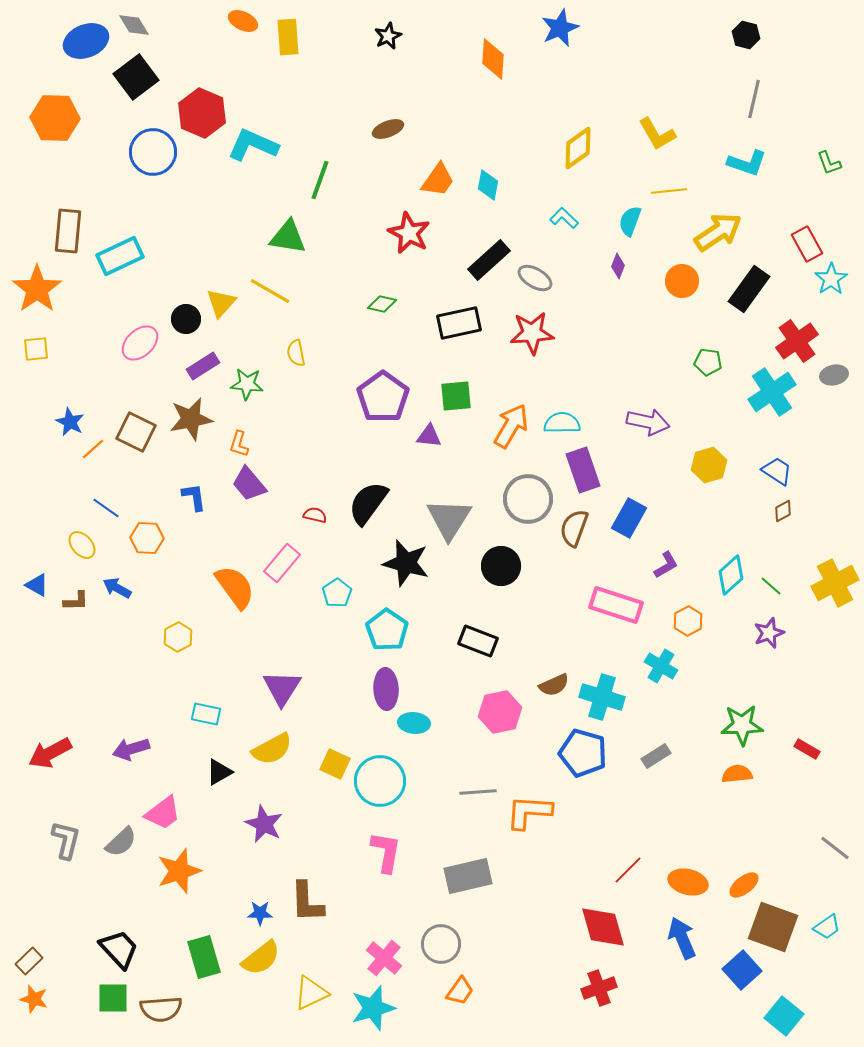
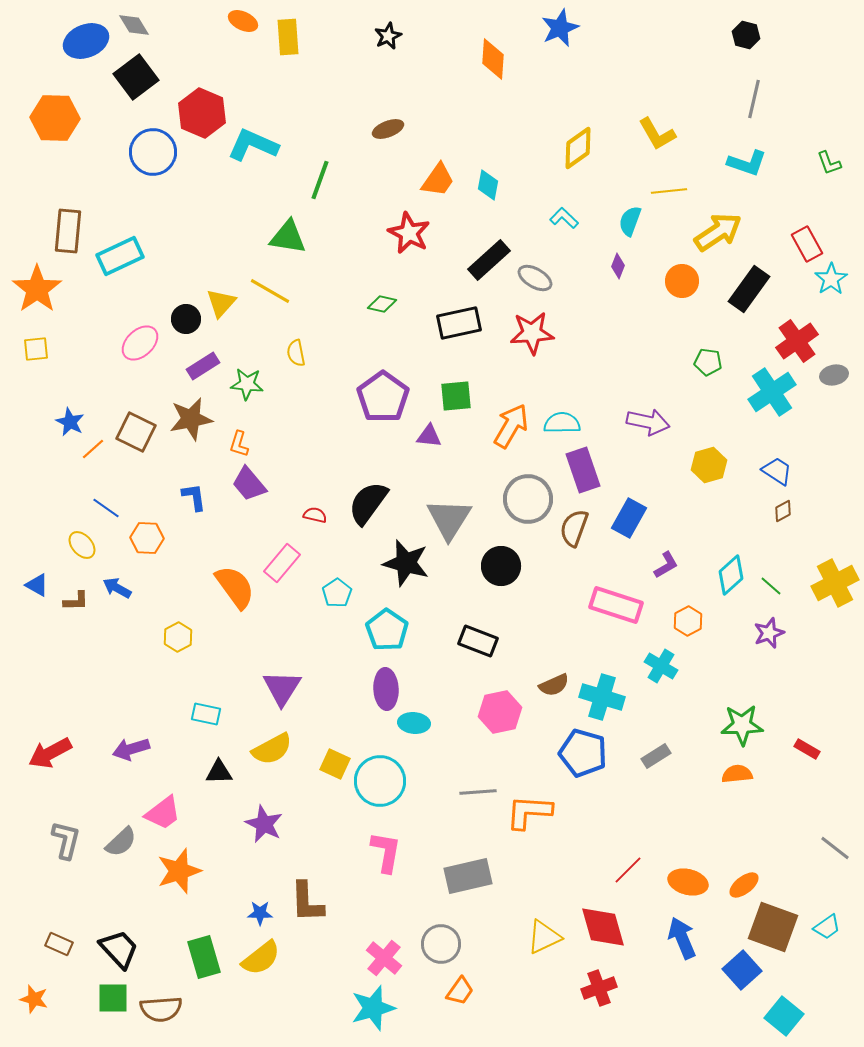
black triangle at (219, 772): rotated 28 degrees clockwise
brown rectangle at (29, 961): moved 30 px right, 17 px up; rotated 68 degrees clockwise
yellow triangle at (311, 993): moved 233 px right, 56 px up
